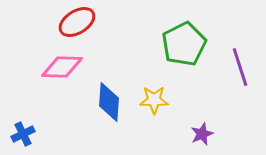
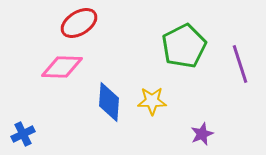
red ellipse: moved 2 px right, 1 px down
green pentagon: moved 2 px down
purple line: moved 3 px up
yellow star: moved 2 px left, 1 px down
